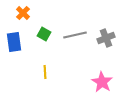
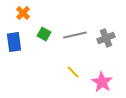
yellow line: moved 28 px right; rotated 40 degrees counterclockwise
